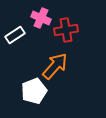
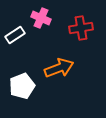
red cross: moved 15 px right, 2 px up
orange arrow: moved 4 px right, 2 px down; rotated 28 degrees clockwise
white pentagon: moved 12 px left, 5 px up
